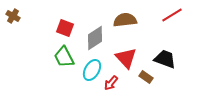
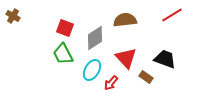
green trapezoid: moved 1 px left, 3 px up
